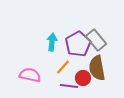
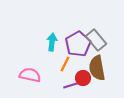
orange line: moved 2 px right, 3 px up; rotated 14 degrees counterclockwise
purple line: moved 3 px right, 1 px up; rotated 24 degrees counterclockwise
